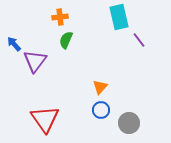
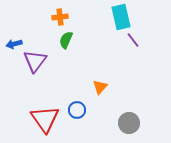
cyan rectangle: moved 2 px right
purple line: moved 6 px left
blue arrow: rotated 63 degrees counterclockwise
blue circle: moved 24 px left
